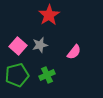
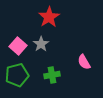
red star: moved 2 px down
gray star: moved 1 px right, 1 px up; rotated 21 degrees counterclockwise
pink semicircle: moved 10 px right, 10 px down; rotated 112 degrees clockwise
green cross: moved 5 px right; rotated 14 degrees clockwise
